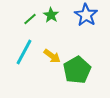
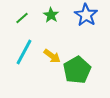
green line: moved 8 px left, 1 px up
